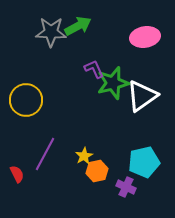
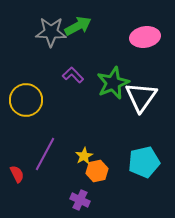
purple L-shape: moved 21 px left, 6 px down; rotated 20 degrees counterclockwise
green star: rotated 8 degrees counterclockwise
white triangle: moved 1 px left, 1 px down; rotated 20 degrees counterclockwise
purple cross: moved 46 px left, 13 px down
